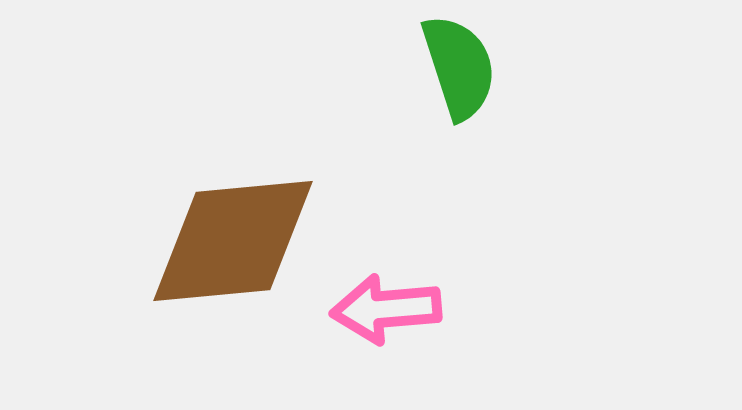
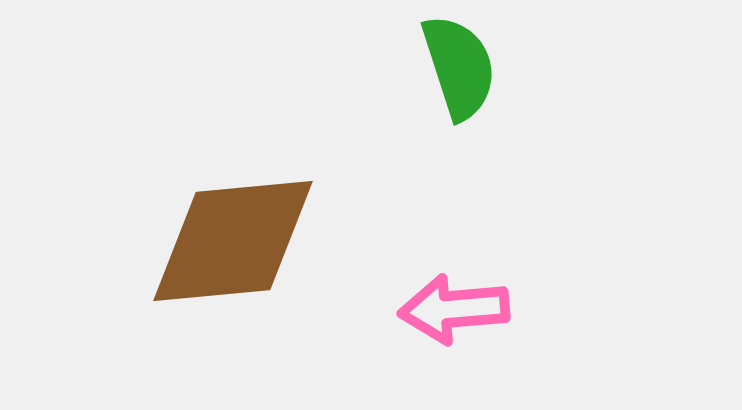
pink arrow: moved 68 px right
